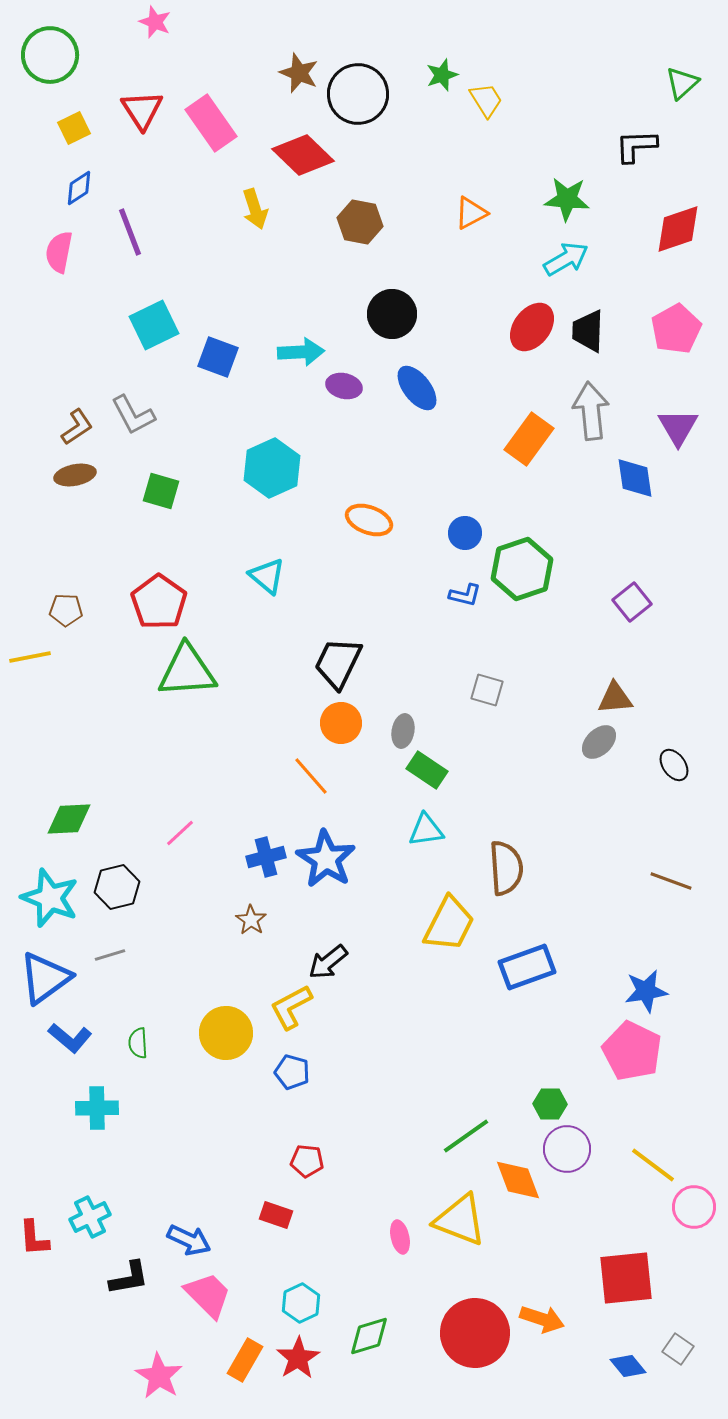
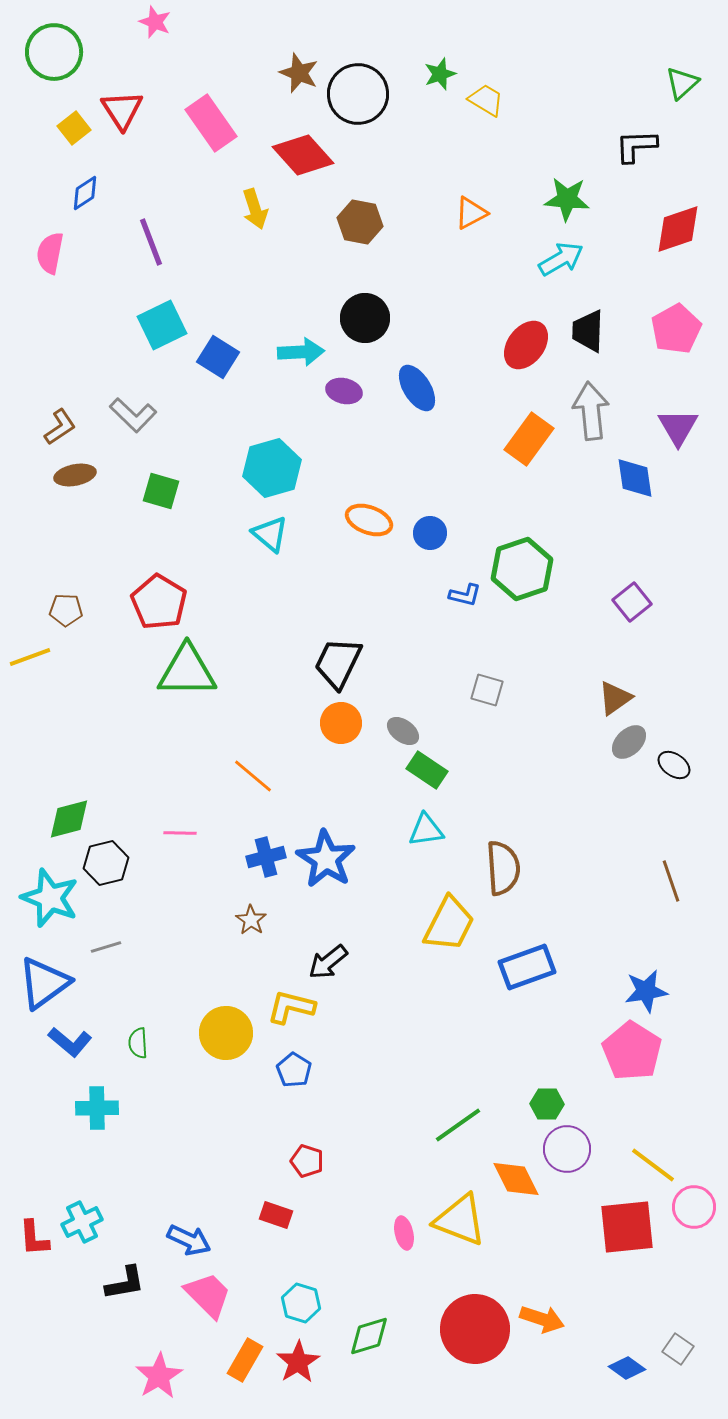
green circle at (50, 55): moved 4 px right, 3 px up
green star at (442, 75): moved 2 px left, 1 px up
yellow trapezoid at (486, 100): rotated 27 degrees counterclockwise
red triangle at (142, 110): moved 20 px left
yellow square at (74, 128): rotated 12 degrees counterclockwise
red diamond at (303, 155): rotated 4 degrees clockwise
blue diamond at (79, 188): moved 6 px right, 5 px down
purple line at (130, 232): moved 21 px right, 10 px down
pink semicircle at (59, 252): moved 9 px left, 1 px down
cyan arrow at (566, 259): moved 5 px left
black circle at (392, 314): moved 27 px left, 4 px down
cyan square at (154, 325): moved 8 px right
red ellipse at (532, 327): moved 6 px left, 18 px down
blue square at (218, 357): rotated 12 degrees clockwise
purple ellipse at (344, 386): moved 5 px down
blue ellipse at (417, 388): rotated 6 degrees clockwise
gray L-shape at (133, 415): rotated 18 degrees counterclockwise
brown L-shape at (77, 427): moved 17 px left
cyan hexagon at (272, 468): rotated 8 degrees clockwise
blue circle at (465, 533): moved 35 px left
cyan triangle at (267, 576): moved 3 px right, 42 px up
red pentagon at (159, 602): rotated 4 degrees counterclockwise
yellow line at (30, 657): rotated 9 degrees counterclockwise
green triangle at (187, 671): rotated 4 degrees clockwise
brown triangle at (615, 698): rotated 30 degrees counterclockwise
gray ellipse at (403, 731): rotated 64 degrees counterclockwise
gray ellipse at (599, 742): moved 30 px right
black ellipse at (674, 765): rotated 20 degrees counterclockwise
orange line at (311, 776): moved 58 px left; rotated 9 degrees counterclockwise
green diamond at (69, 819): rotated 12 degrees counterclockwise
pink line at (180, 833): rotated 44 degrees clockwise
brown semicircle at (506, 868): moved 3 px left
brown line at (671, 881): rotated 51 degrees clockwise
black hexagon at (117, 887): moved 11 px left, 24 px up
gray line at (110, 955): moved 4 px left, 8 px up
blue triangle at (45, 978): moved 1 px left, 5 px down
yellow L-shape at (291, 1007): rotated 42 degrees clockwise
blue L-shape at (70, 1038): moved 4 px down
pink pentagon at (632, 1051): rotated 6 degrees clockwise
blue pentagon at (292, 1072): moved 2 px right, 2 px up; rotated 16 degrees clockwise
green hexagon at (550, 1104): moved 3 px left
green line at (466, 1136): moved 8 px left, 11 px up
red pentagon at (307, 1161): rotated 12 degrees clockwise
orange diamond at (518, 1180): moved 2 px left, 1 px up; rotated 6 degrees counterclockwise
cyan cross at (90, 1217): moved 8 px left, 5 px down
pink ellipse at (400, 1237): moved 4 px right, 4 px up
black L-shape at (129, 1278): moved 4 px left, 5 px down
red square at (626, 1278): moved 1 px right, 51 px up
cyan hexagon at (301, 1303): rotated 18 degrees counterclockwise
red circle at (475, 1333): moved 4 px up
red star at (298, 1358): moved 4 px down
blue diamond at (628, 1366): moved 1 px left, 2 px down; rotated 15 degrees counterclockwise
pink star at (159, 1376): rotated 9 degrees clockwise
